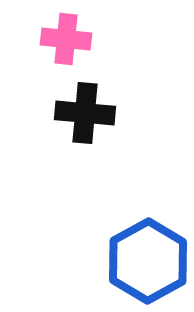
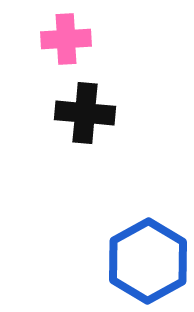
pink cross: rotated 9 degrees counterclockwise
